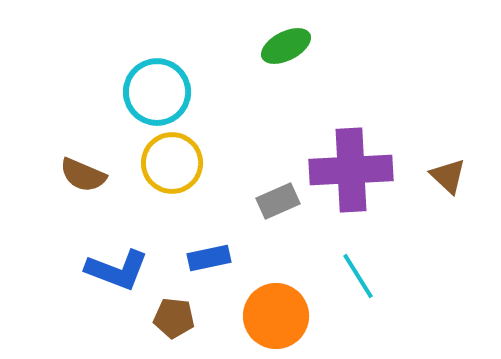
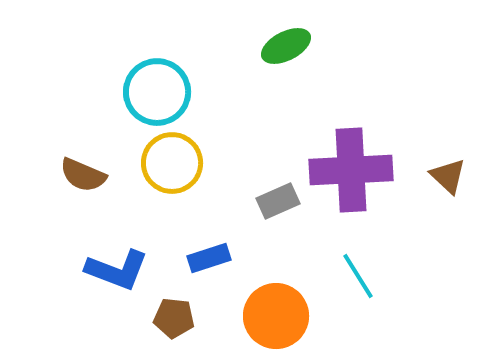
blue rectangle: rotated 6 degrees counterclockwise
